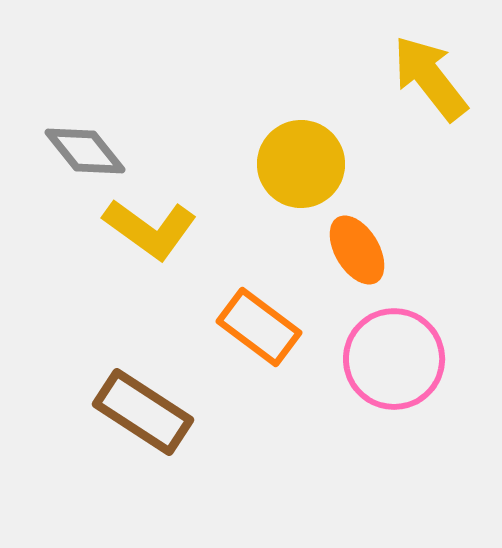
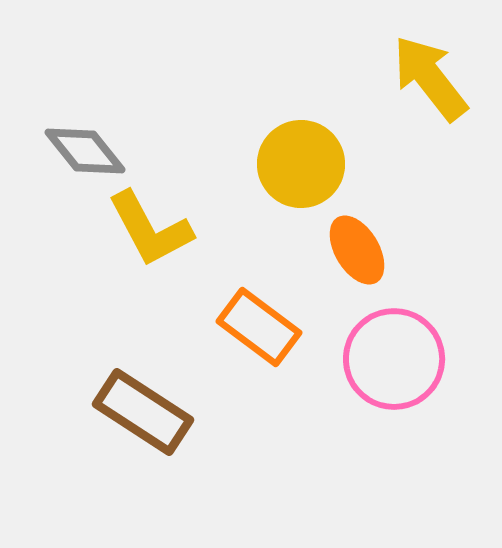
yellow L-shape: rotated 26 degrees clockwise
